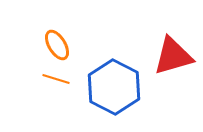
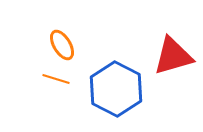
orange ellipse: moved 5 px right
blue hexagon: moved 2 px right, 2 px down
